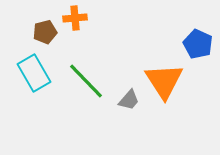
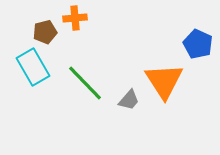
cyan rectangle: moved 1 px left, 6 px up
green line: moved 1 px left, 2 px down
